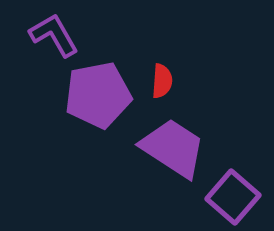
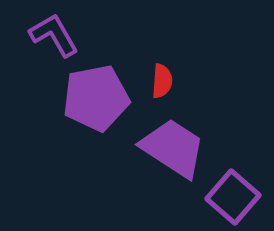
purple pentagon: moved 2 px left, 3 px down
